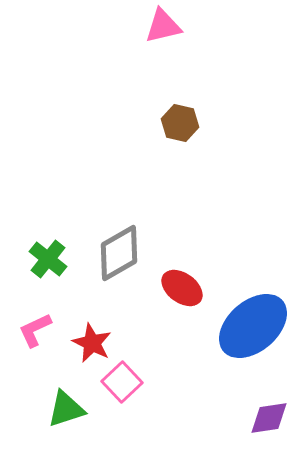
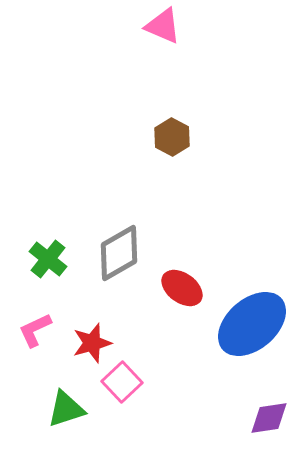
pink triangle: rotated 36 degrees clockwise
brown hexagon: moved 8 px left, 14 px down; rotated 15 degrees clockwise
blue ellipse: moved 1 px left, 2 px up
red star: rotated 30 degrees clockwise
